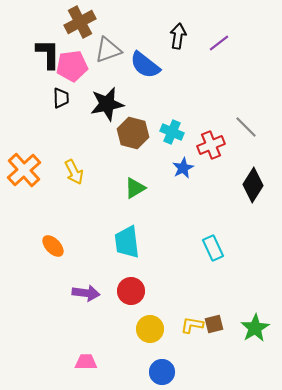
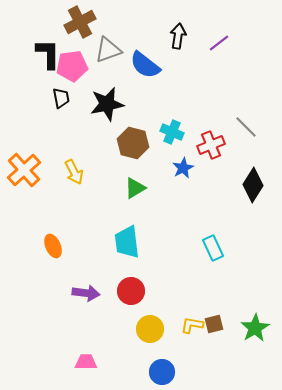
black trapezoid: rotated 10 degrees counterclockwise
brown hexagon: moved 10 px down
orange ellipse: rotated 20 degrees clockwise
